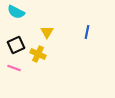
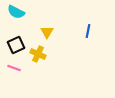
blue line: moved 1 px right, 1 px up
